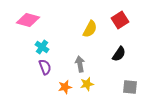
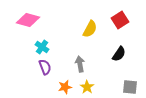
yellow star: moved 3 px down; rotated 24 degrees counterclockwise
